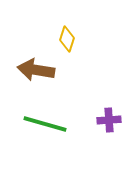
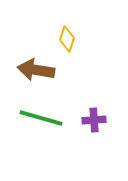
purple cross: moved 15 px left
green line: moved 4 px left, 6 px up
